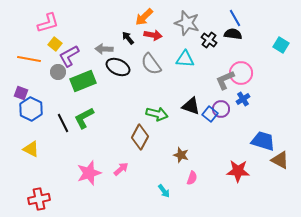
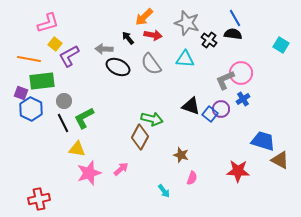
gray circle: moved 6 px right, 29 px down
green rectangle: moved 41 px left; rotated 15 degrees clockwise
green arrow: moved 5 px left, 5 px down
yellow triangle: moved 46 px right; rotated 18 degrees counterclockwise
